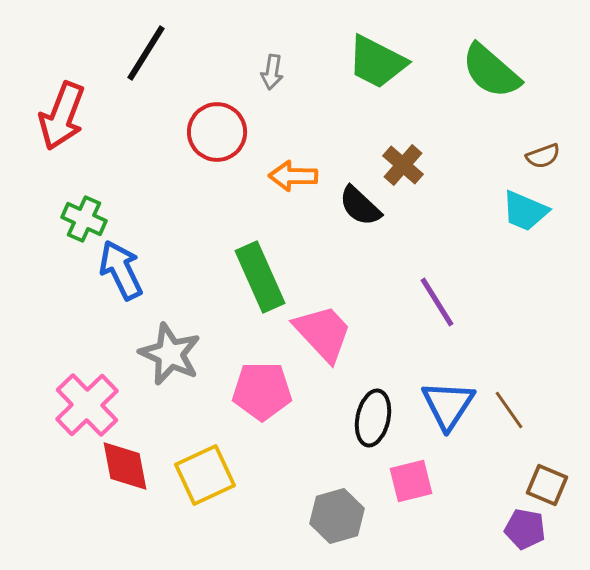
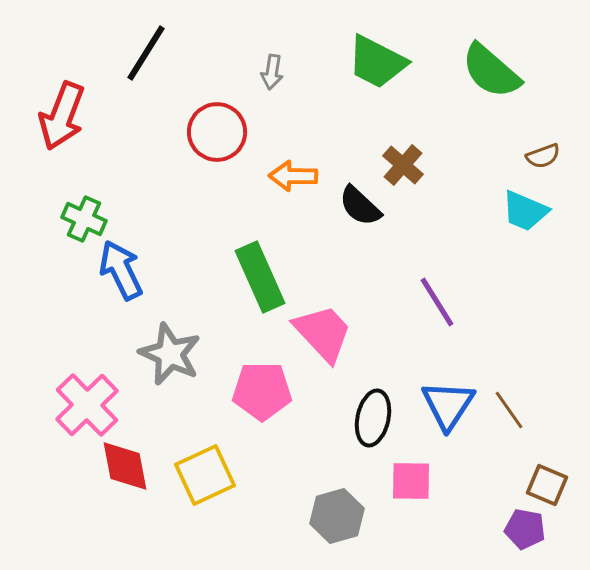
pink square: rotated 15 degrees clockwise
